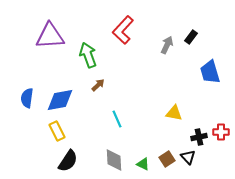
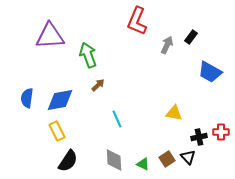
red L-shape: moved 14 px right, 9 px up; rotated 20 degrees counterclockwise
blue trapezoid: rotated 45 degrees counterclockwise
